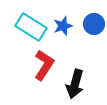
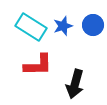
blue circle: moved 1 px left, 1 px down
red L-shape: moved 6 px left; rotated 56 degrees clockwise
